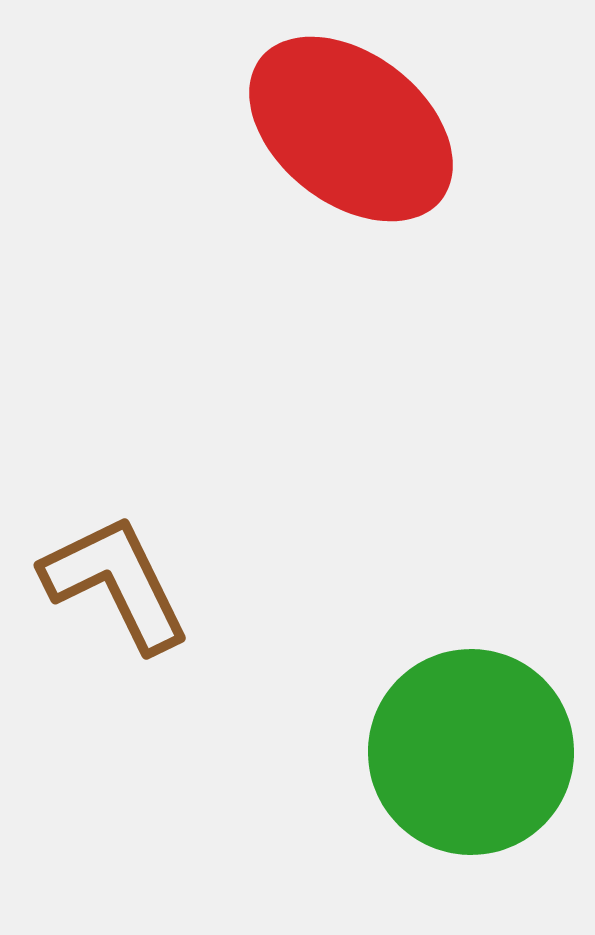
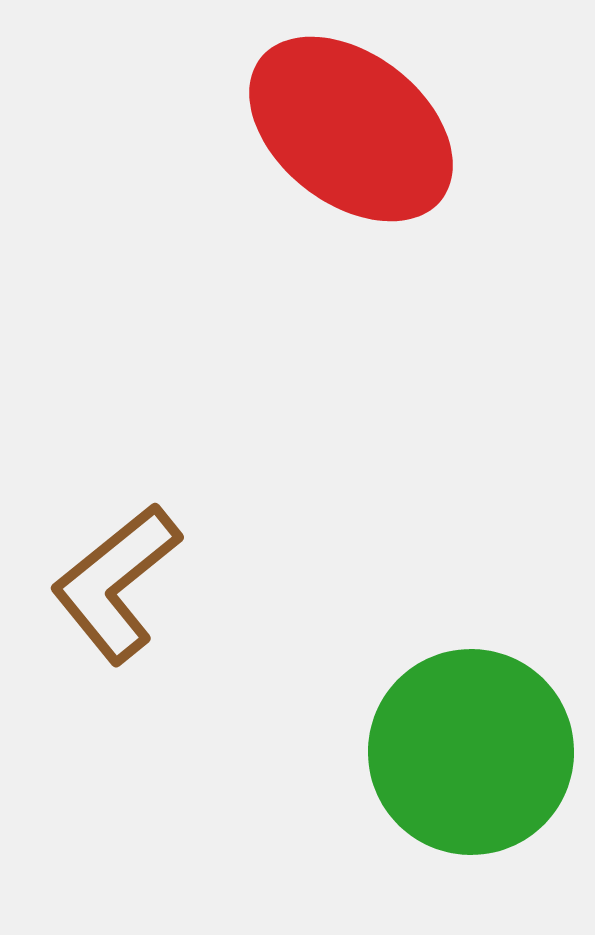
brown L-shape: rotated 103 degrees counterclockwise
